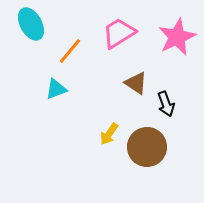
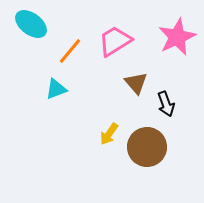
cyan ellipse: rotated 24 degrees counterclockwise
pink trapezoid: moved 4 px left, 8 px down
brown triangle: rotated 15 degrees clockwise
